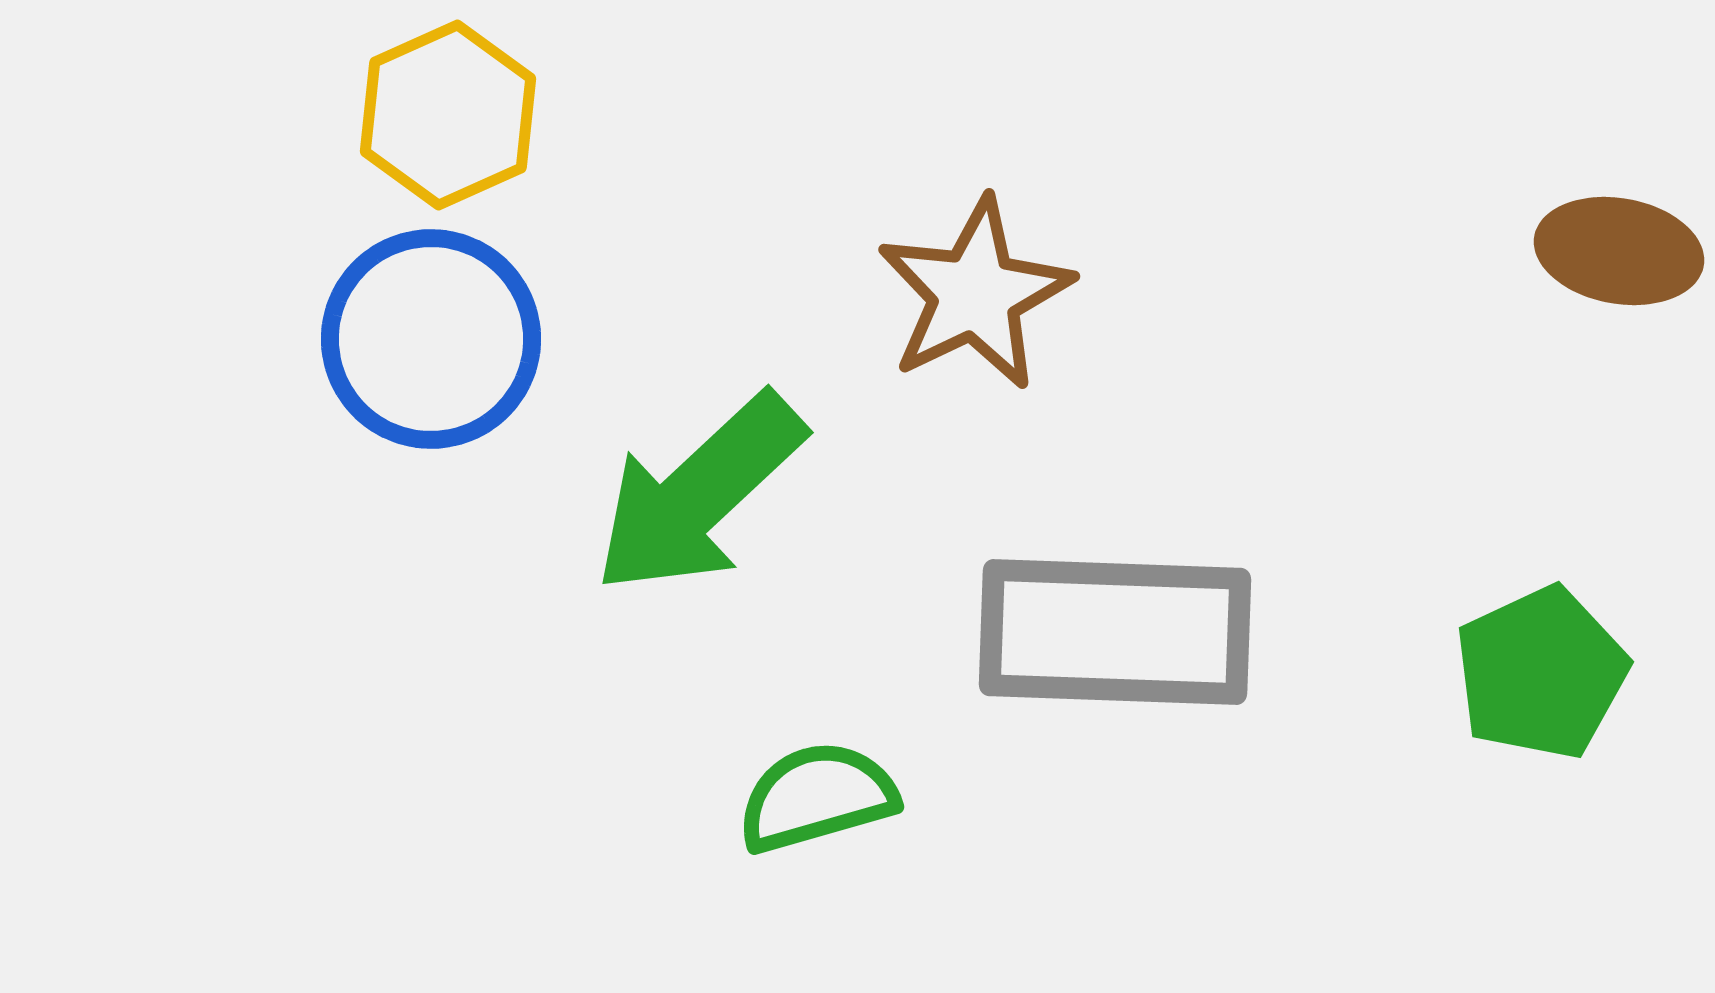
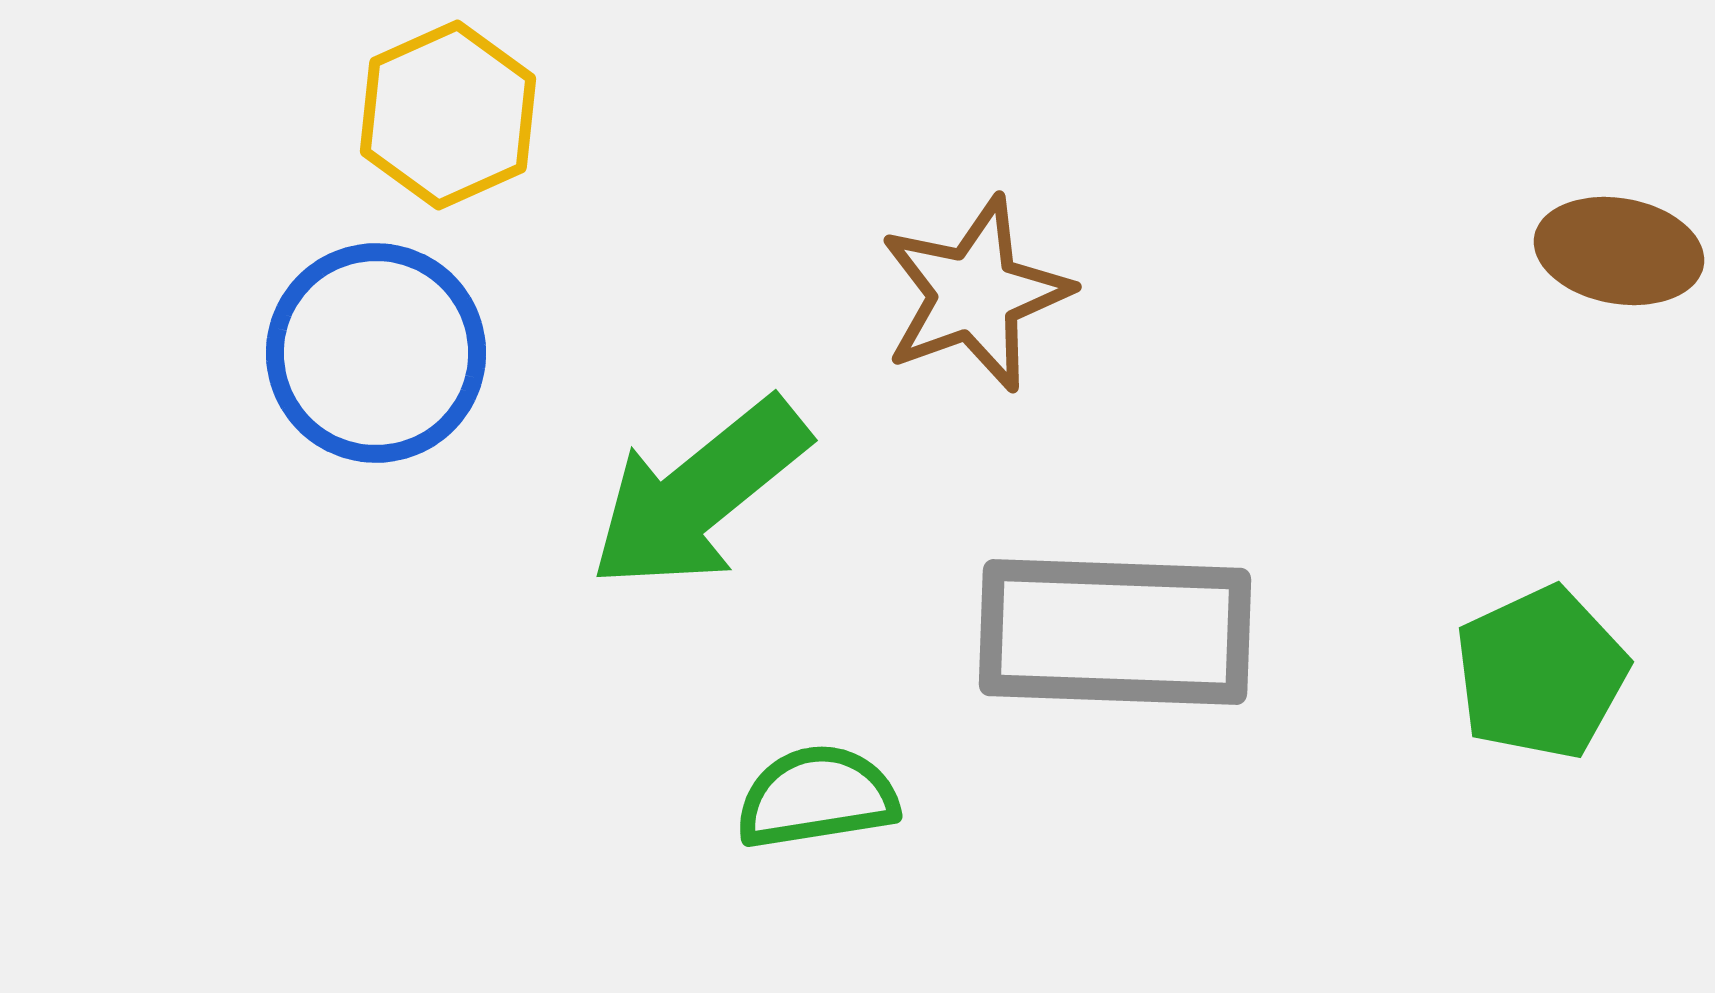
brown star: rotated 6 degrees clockwise
blue circle: moved 55 px left, 14 px down
green arrow: rotated 4 degrees clockwise
green semicircle: rotated 7 degrees clockwise
